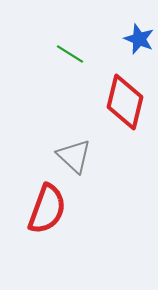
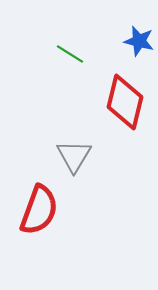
blue star: moved 2 px down; rotated 8 degrees counterclockwise
gray triangle: rotated 18 degrees clockwise
red semicircle: moved 8 px left, 1 px down
